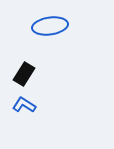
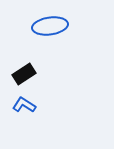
black rectangle: rotated 25 degrees clockwise
